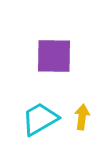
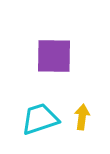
cyan trapezoid: rotated 12 degrees clockwise
